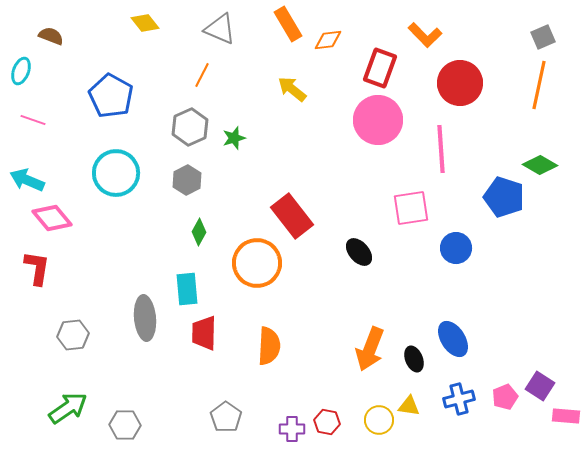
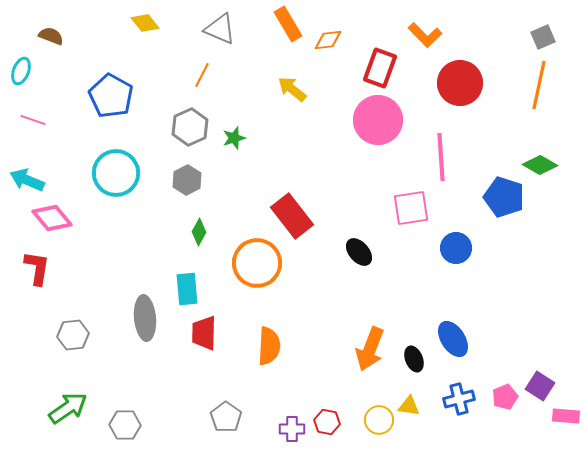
pink line at (441, 149): moved 8 px down
